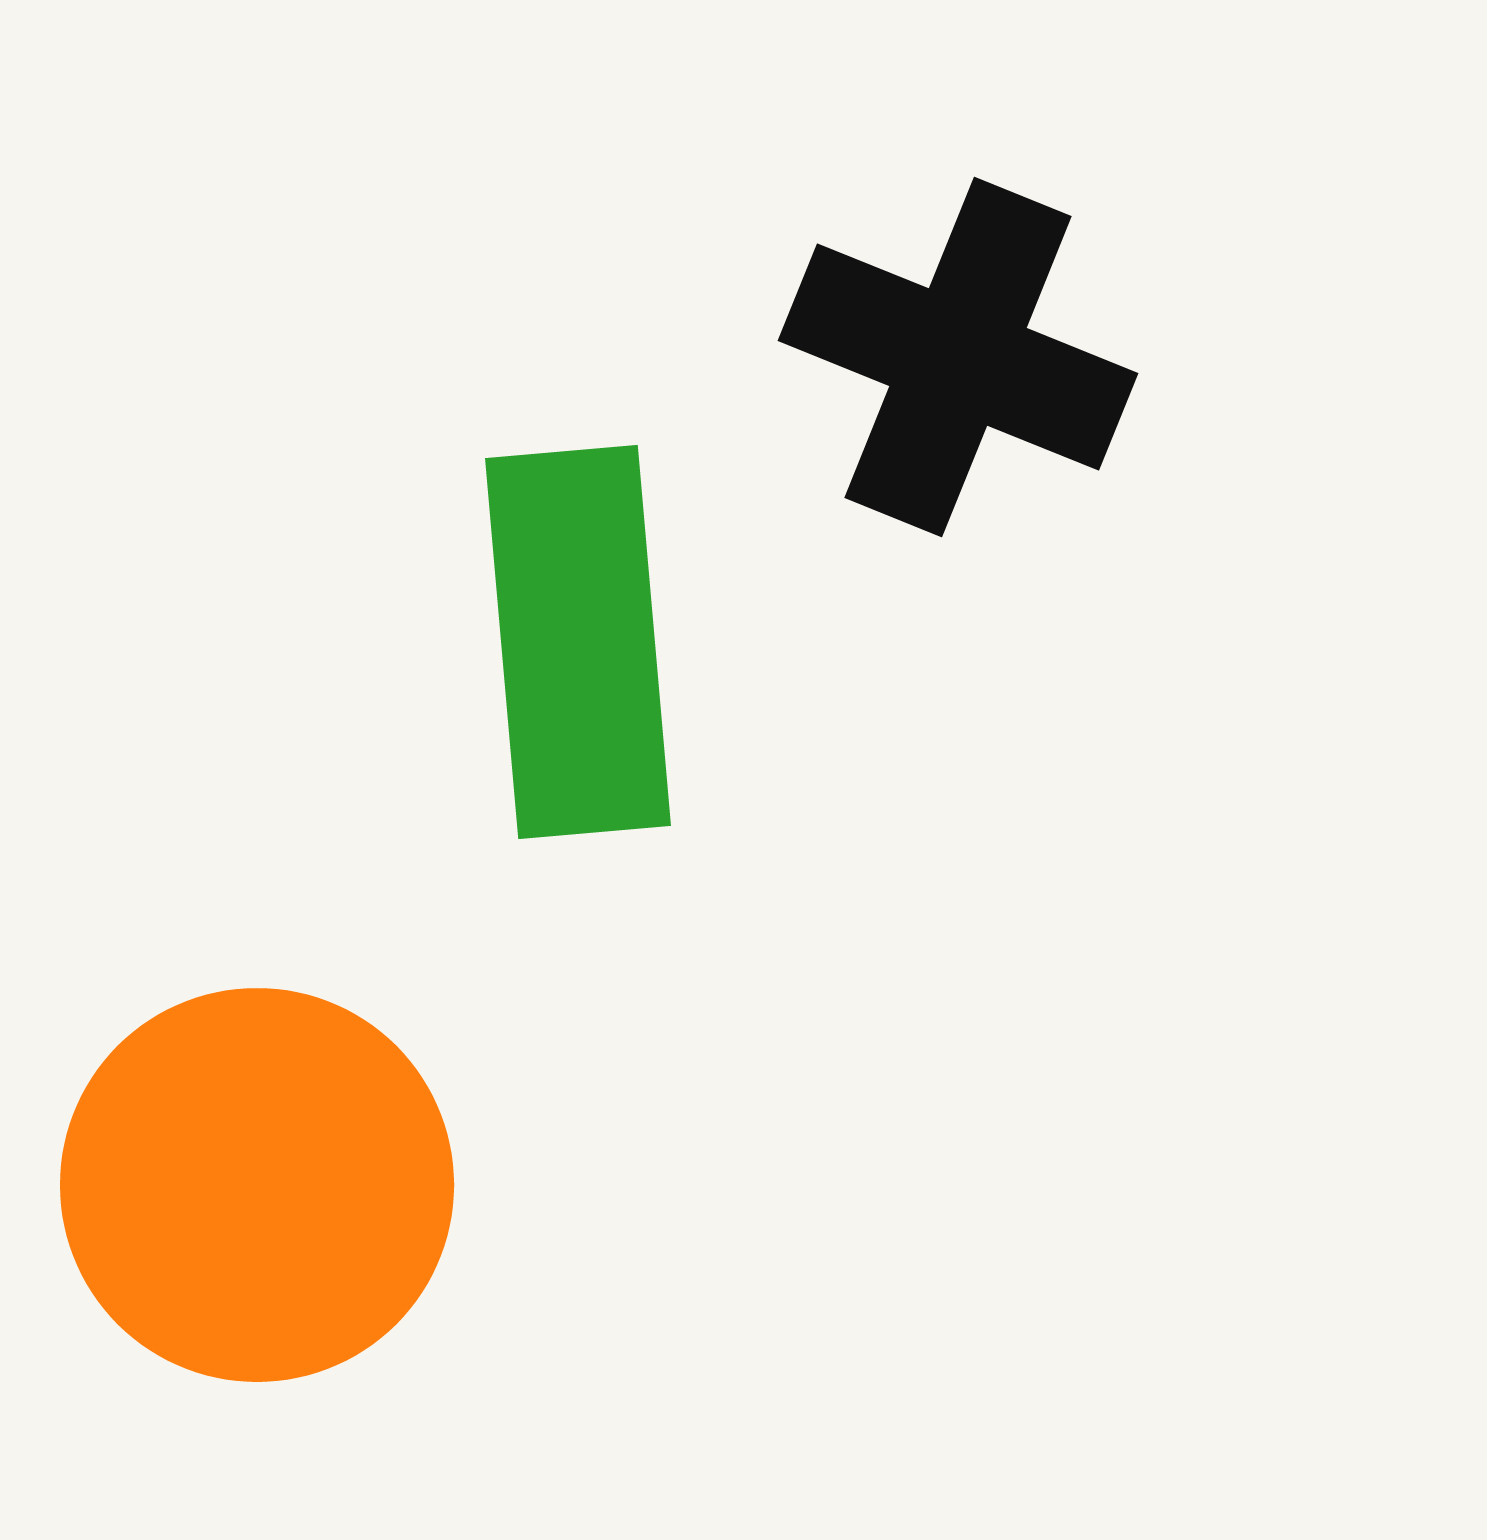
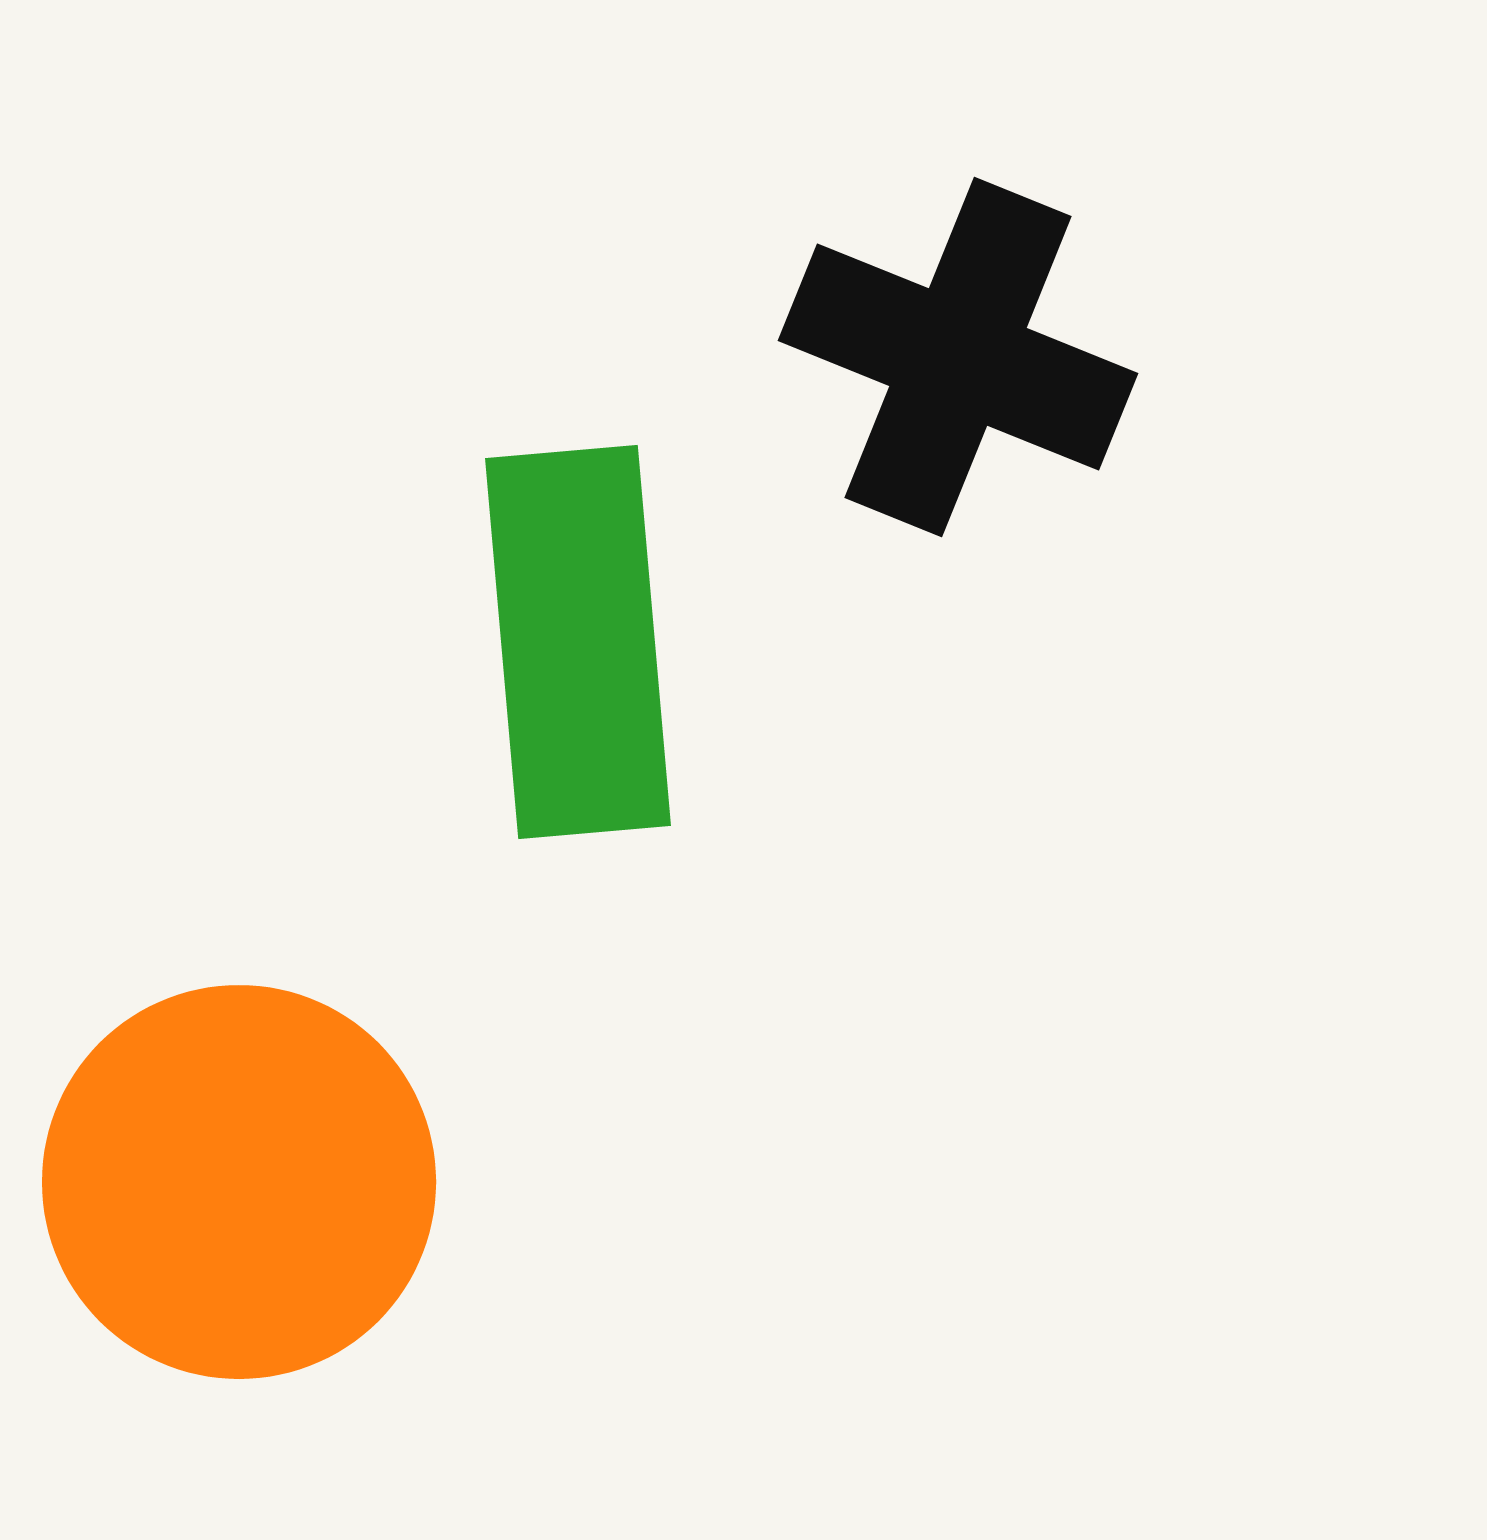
orange circle: moved 18 px left, 3 px up
